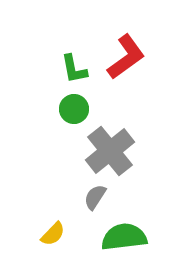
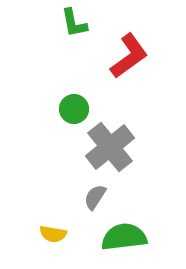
red L-shape: moved 3 px right, 1 px up
green L-shape: moved 46 px up
gray cross: moved 4 px up
yellow semicircle: rotated 56 degrees clockwise
